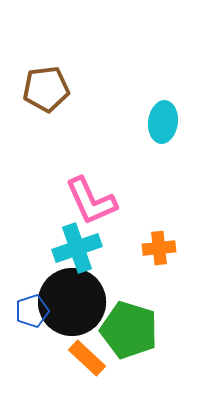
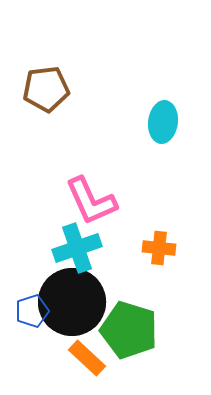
orange cross: rotated 12 degrees clockwise
